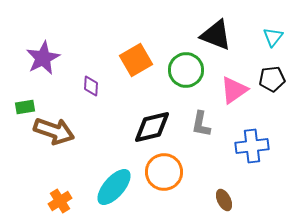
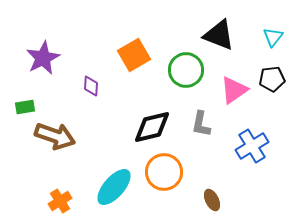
black triangle: moved 3 px right
orange square: moved 2 px left, 5 px up
brown arrow: moved 1 px right, 5 px down
blue cross: rotated 24 degrees counterclockwise
brown ellipse: moved 12 px left
